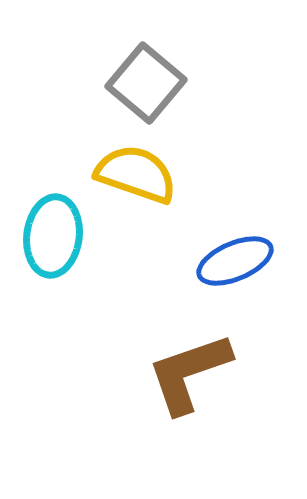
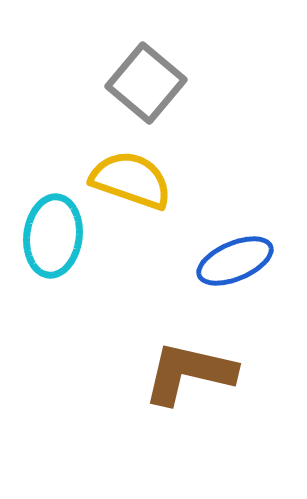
yellow semicircle: moved 5 px left, 6 px down
brown L-shape: rotated 32 degrees clockwise
